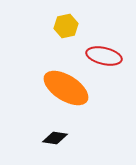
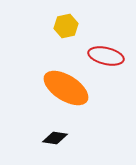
red ellipse: moved 2 px right
